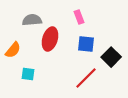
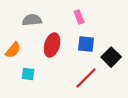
red ellipse: moved 2 px right, 6 px down
